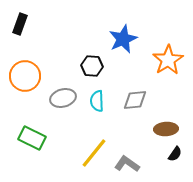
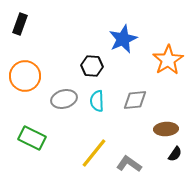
gray ellipse: moved 1 px right, 1 px down
gray L-shape: moved 2 px right
